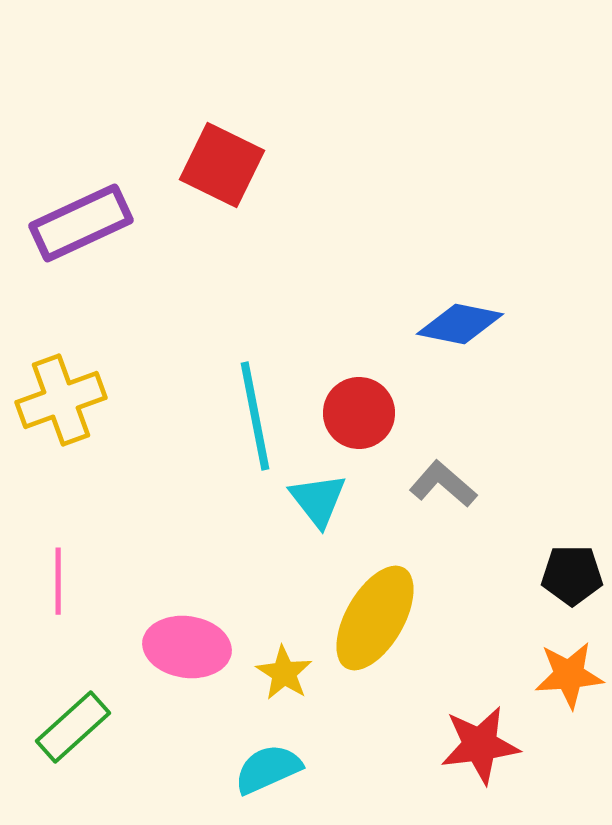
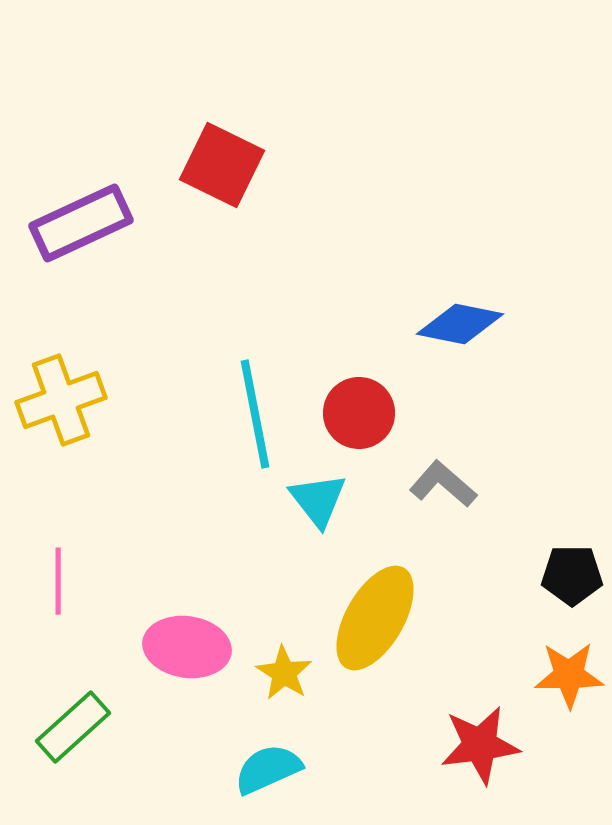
cyan line: moved 2 px up
orange star: rotated 4 degrees clockwise
